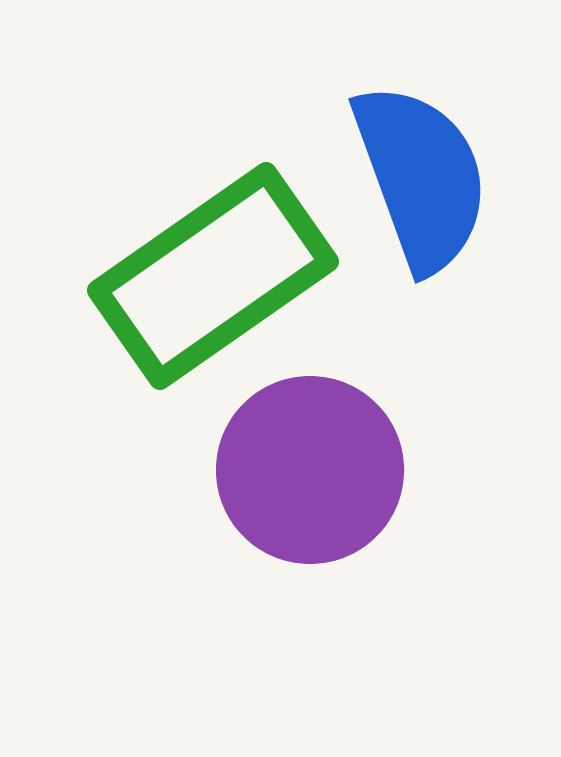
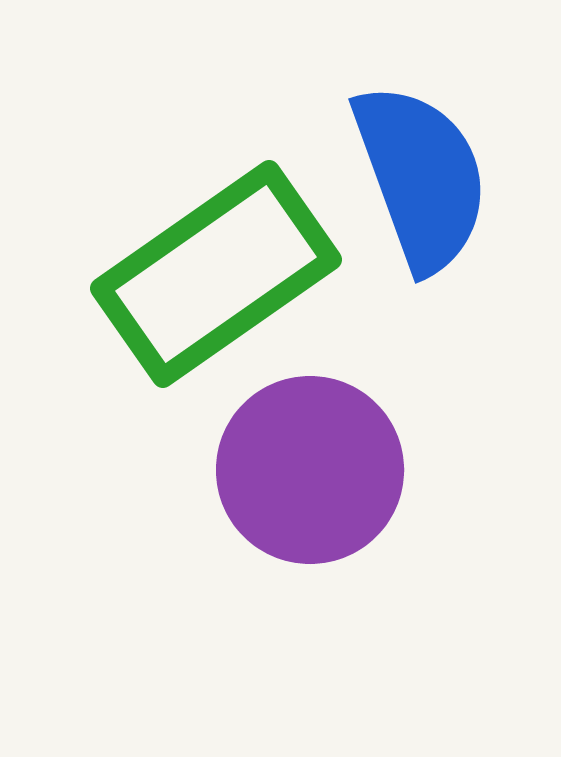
green rectangle: moved 3 px right, 2 px up
